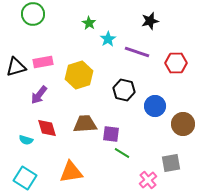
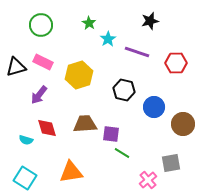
green circle: moved 8 px right, 11 px down
pink rectangle: rotated 36 degrees clockwise
blue circle: moved 1 px left, 1 px down
